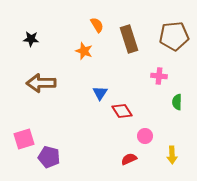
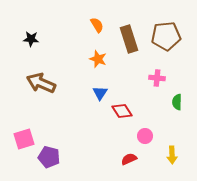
brown pentagon: moved 8 px left
orange star: moved 14 px right, 8 px down
pink cross: moved 2 px left, 2 px down
brown arrow: rotated 24 degrees clockwise
